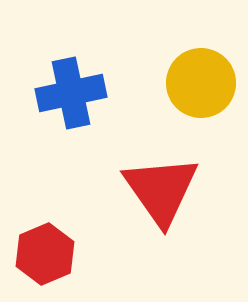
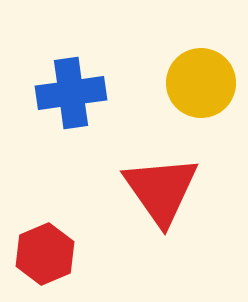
blue cross: rotated 4 degrees clockwise
